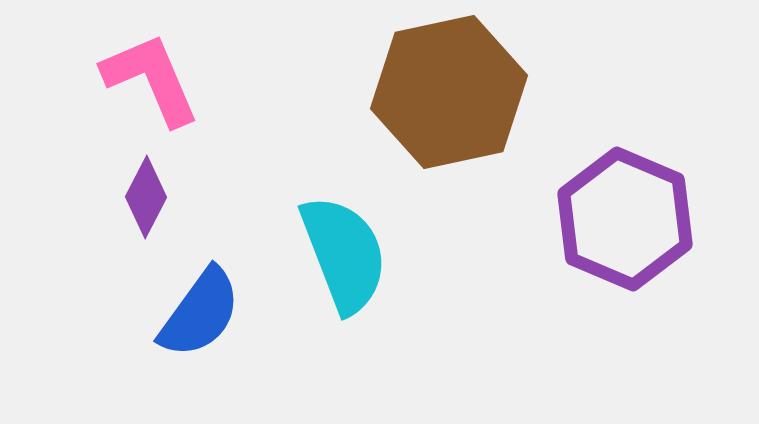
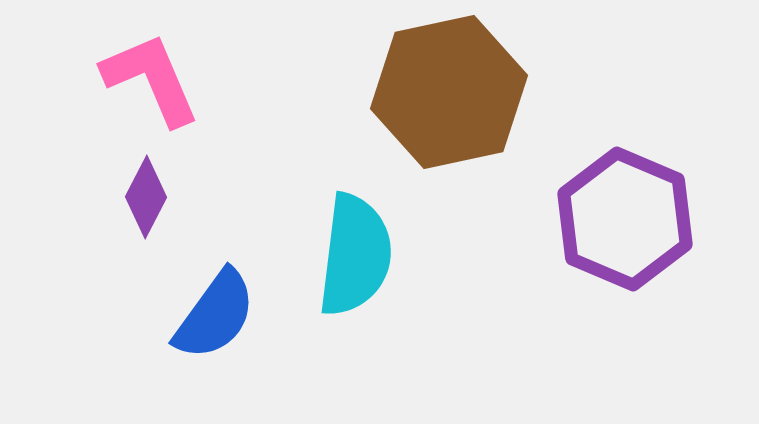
cyan semicircle: moved 11 px right, 1 px down; rotated 28 degrees clockwise
blue semicircle: moved 15 px right, 2 px down
